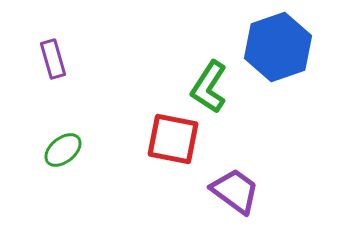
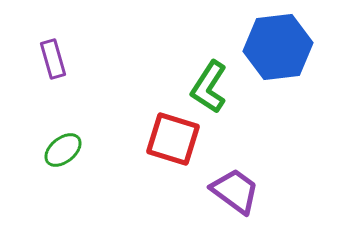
blue hexagon: rotated 12 degrees clockwise
red square: rotated 6 degrees clockwise
